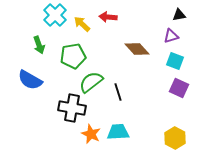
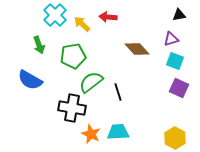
purple triangle: moved 3 px down
